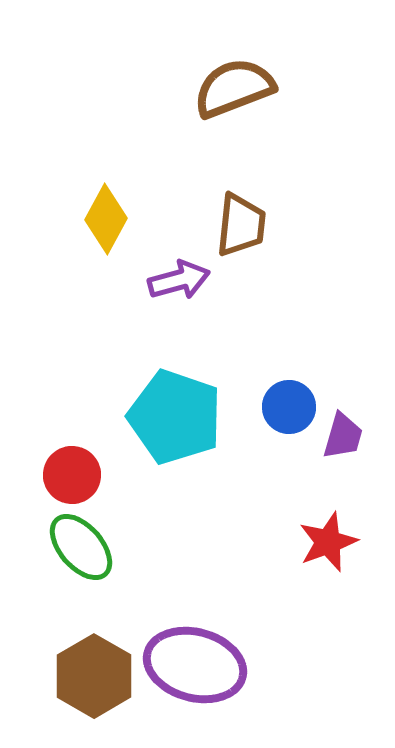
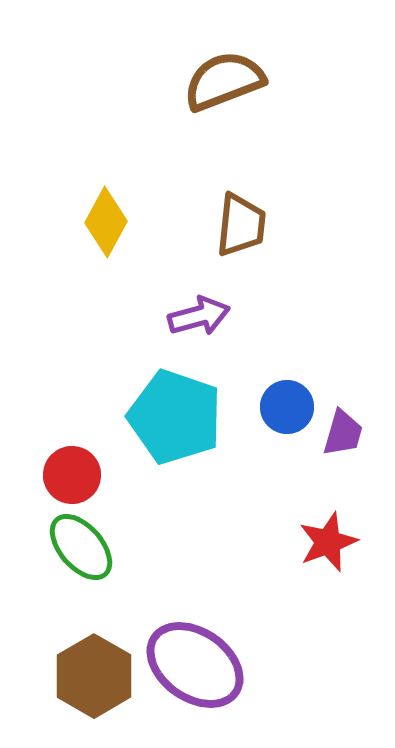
brown semicircle: moved 10 px left, 7 px up
yellow diamond: moved 3 px down
purple arrow: moved 20 px right, 36 px down
blue circle: moved 2 px left
purple trapezoid: moved 3 px up
purple ellipse: rotated 20 degrees clockwise
